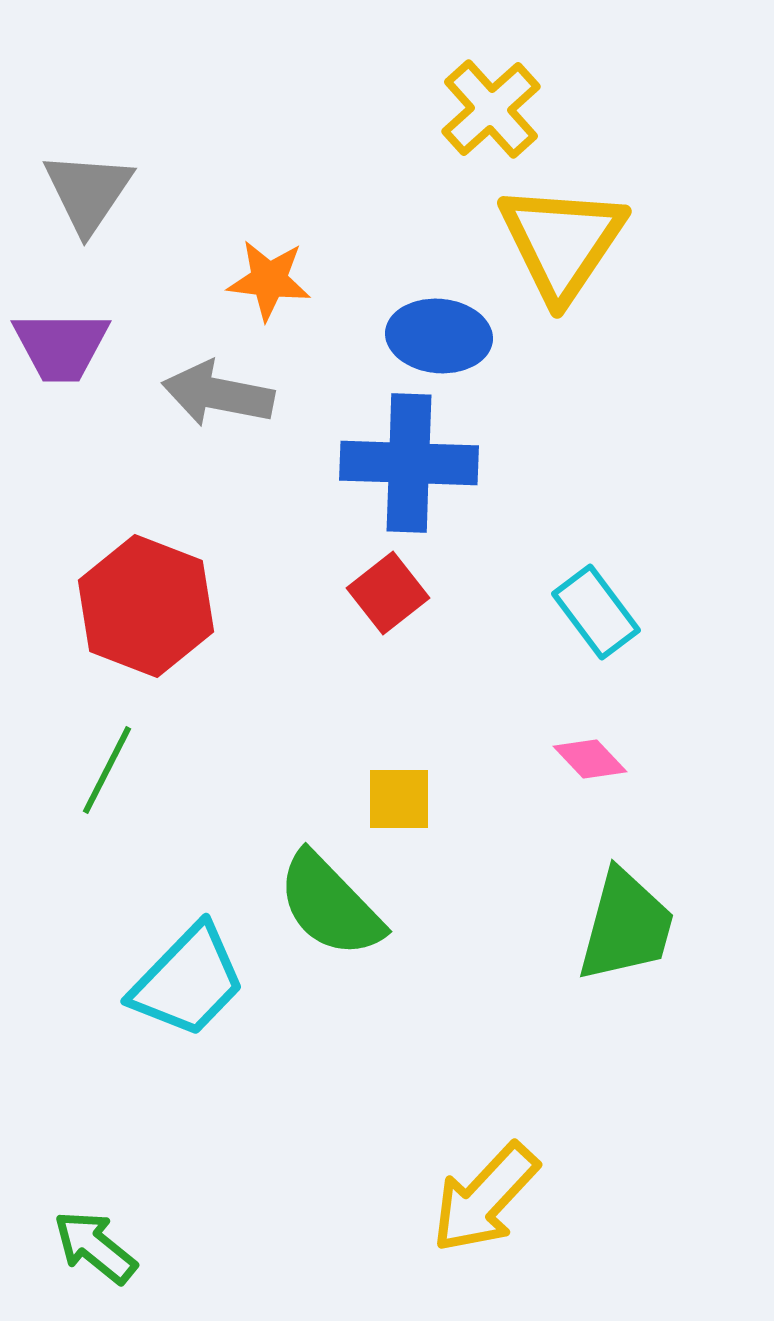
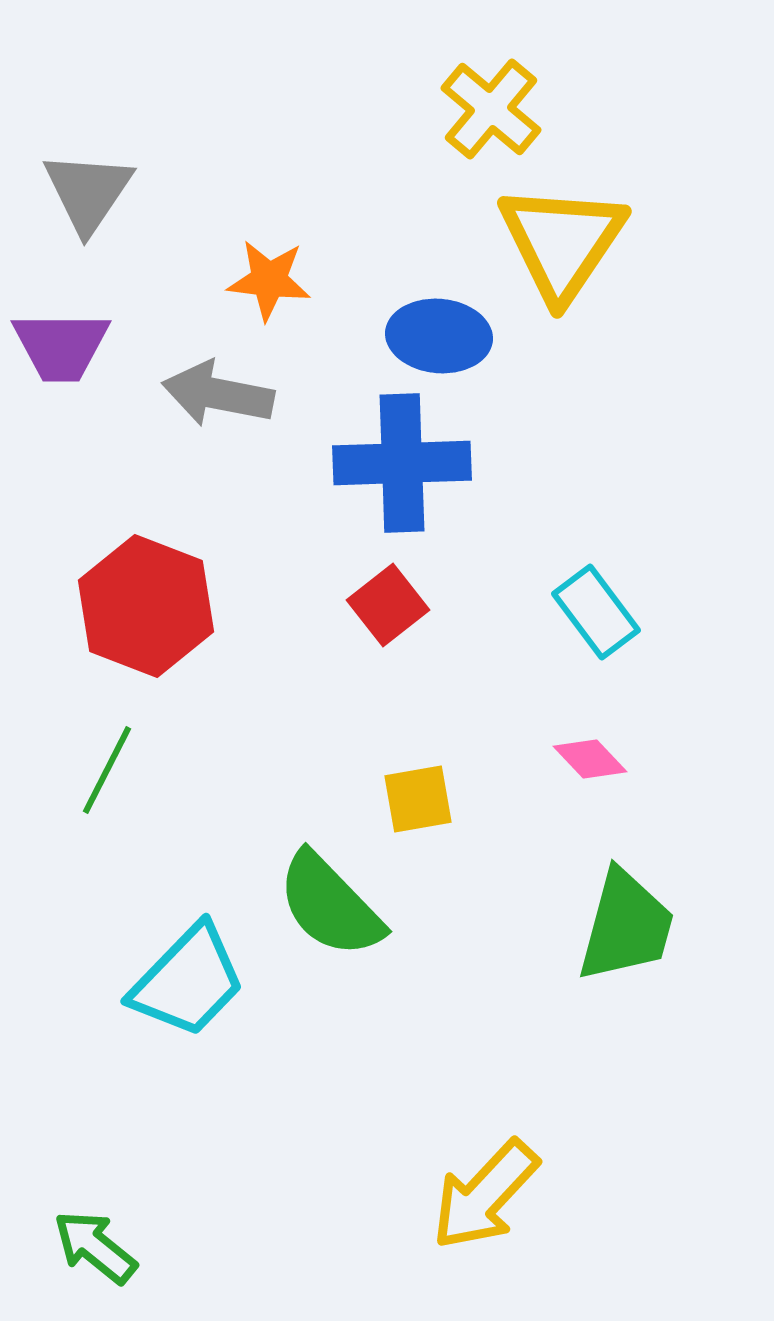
yellow cross: rotated 8 degrees counterclockwise
blue cross: moved 7 px left; rotated 4 degrees counterclockwise
red square: moved 12 px down
yellow square: moved 19 px right; rotated 10 degrees counterclockwise
yellow arrow: moved 3 px up
